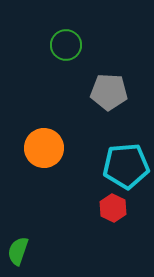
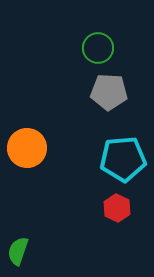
green circle: moved 32 px right, 3 px down
orange circle: moved 17 px left
cyan pentagon: moved 3 px left, 7 px up
red hexagon: moved 4 px right
